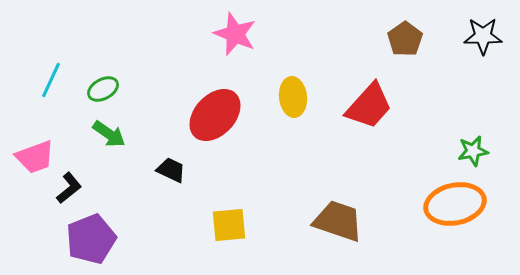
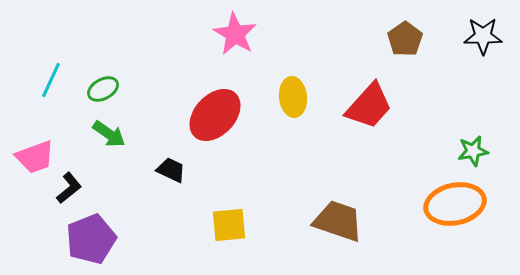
pink star: rotated 9 degrees clockwise
